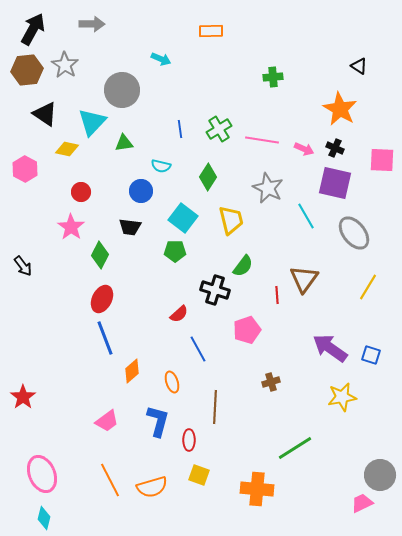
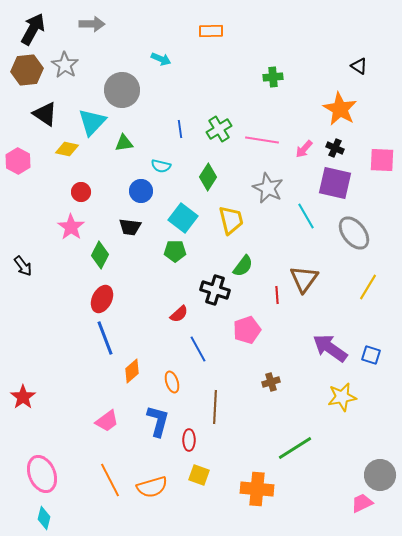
pink arrow at (304, 149): rotated 108 degrees clockwise
pink hexagon at (25, 169): moved 7 px left, 8 px up
